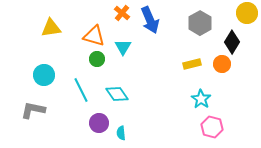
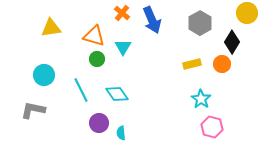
blue arrow: moved 2 px right
